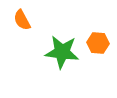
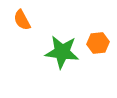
orange hexagon: rotated 10 degrees counterclockwise
